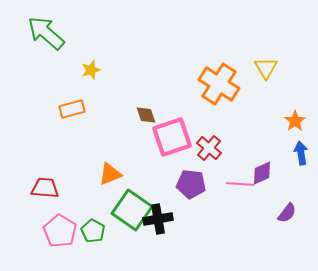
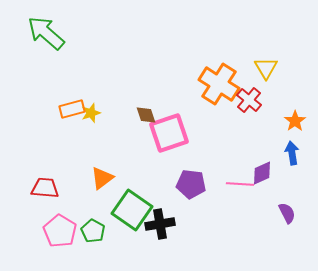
yellow star: moved 43 px down
pink square: moved 3 px left, 4 px up
red cross: moved 40 px right, 48 px up
blue arrow: moved 9 px left
orange triangle: moved 8 px left, 4 px down; rotated 15 degrees counterclockwise
purple semicircle: rotated 65 degrees counterclockwise
black cross: moved 2 px right, 5 px down
